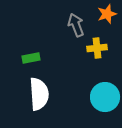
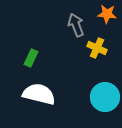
orange star: rotated 24 degrees clockwise
yellow cross: rotated 30 degrees clockwise
green rectangle: rotated 54 degrees counterclockwise
white semicircle: rotated 72 degrees counterclockwise
